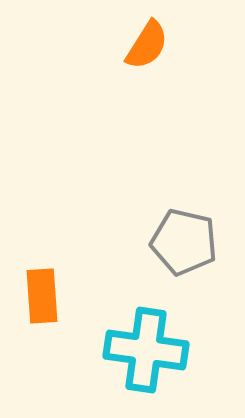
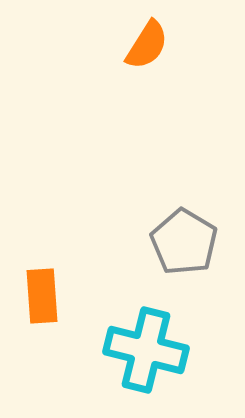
gray pentagon: rotated 18 degrees clockwise
cyan cross: rotated 6 degrees clockwise
